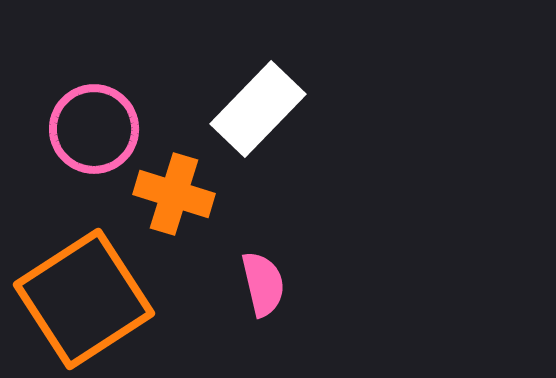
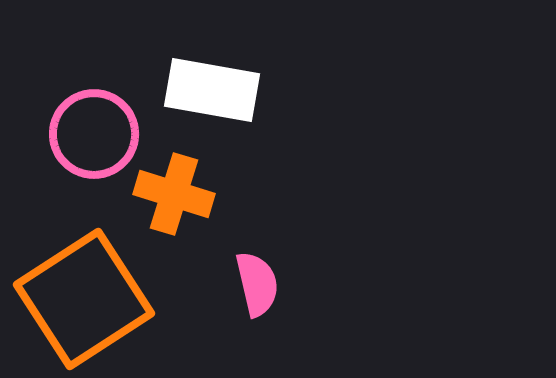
white rectangle: moved 46 px left, 19 px up; rotated 56 degrees clockwise
pink circle: moved 5 px down
pink semicircle: moved 6 px left
